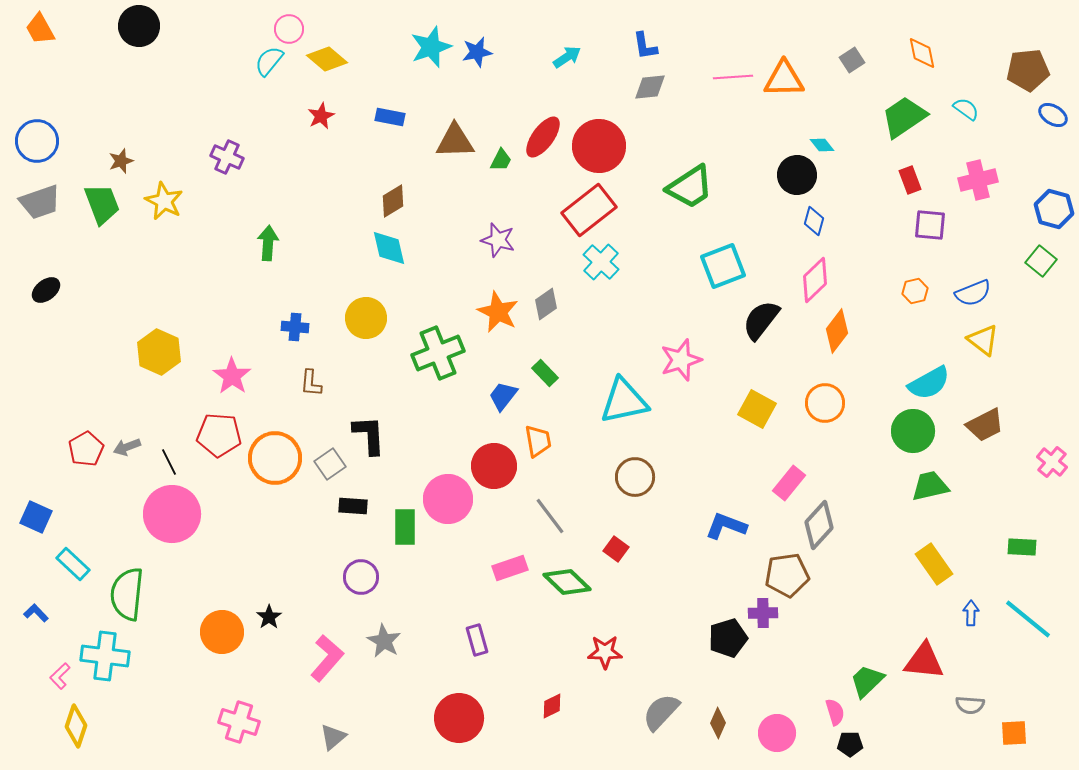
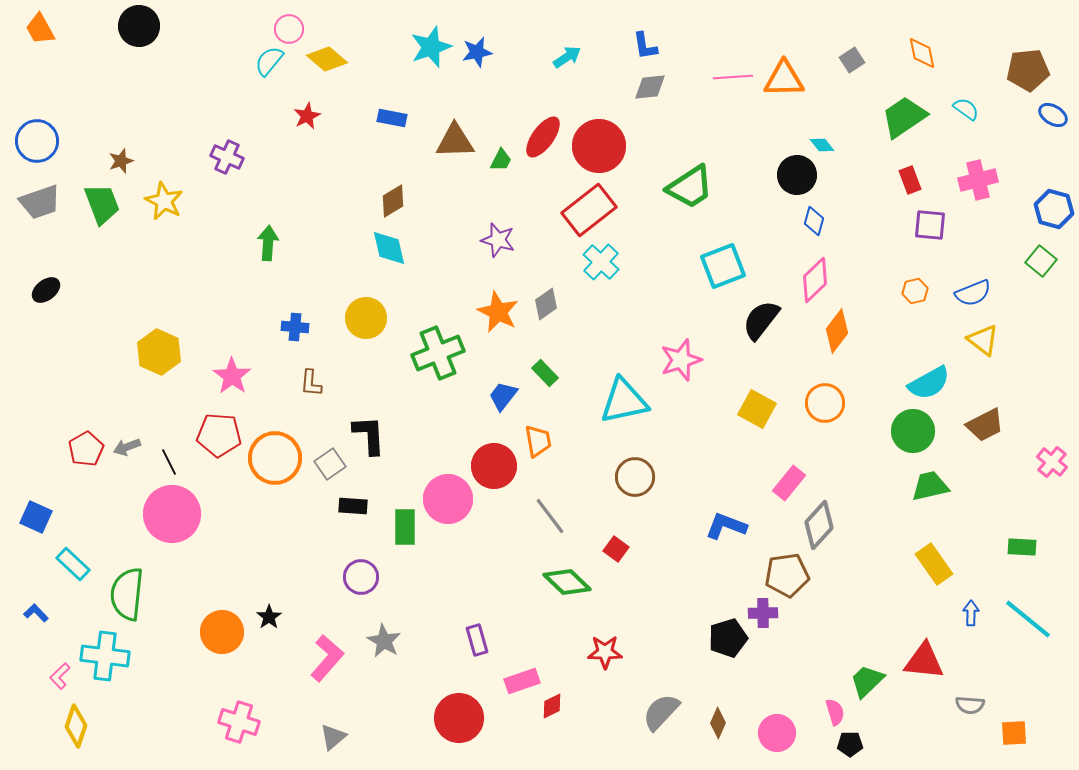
red star at (321, 116): moved 14 px left
blue rectangle at (390, 117): moved 2 px right, 1 px down
pink rectangle at (510, 568): moved 12 px right, 113 px down
